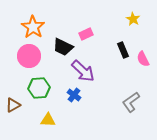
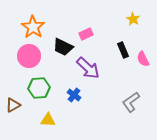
purple arrow: moved 5 px right, 3 px up
